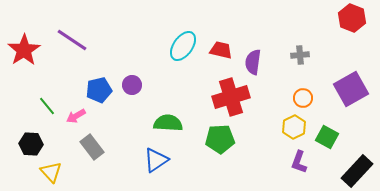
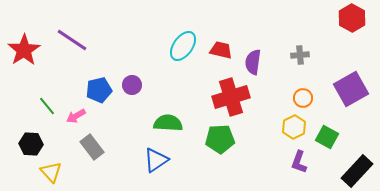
red hexagon: rotated 8 degrees clockwise
